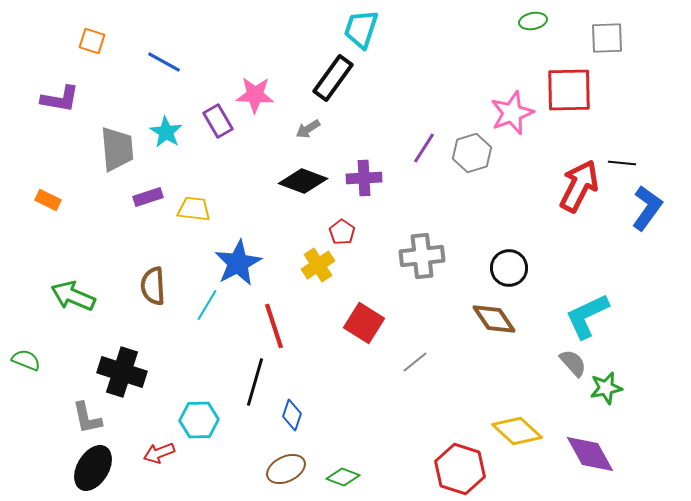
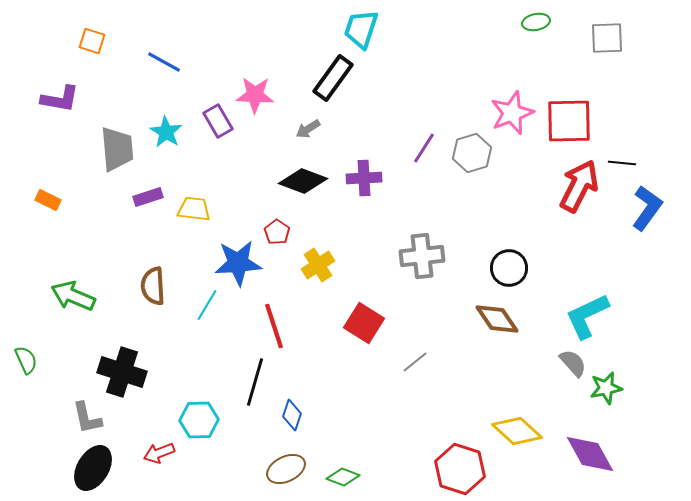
green ellipse at (533, 21): moved 3 px right, 1 px down
red square at (569, 90): moved 31 px down
red pentagon at (342, 232): moved 65 px left
blue star at (238, 263): rotated 24 degrees clockwise
brown diamond at (494, 319): moved 3 px right
green semicircle at (26, 360): rotated 44 degrees clockwise
